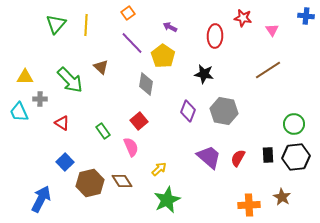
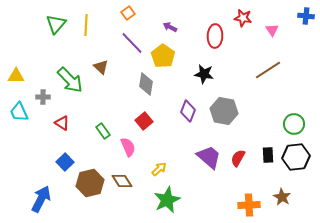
yellow triangle: moved 9 px left, 1 px up
gray cross: moved 3 px right, 2 px up
red square: moved 5 px right
pink semicircle: moved 3 px left
